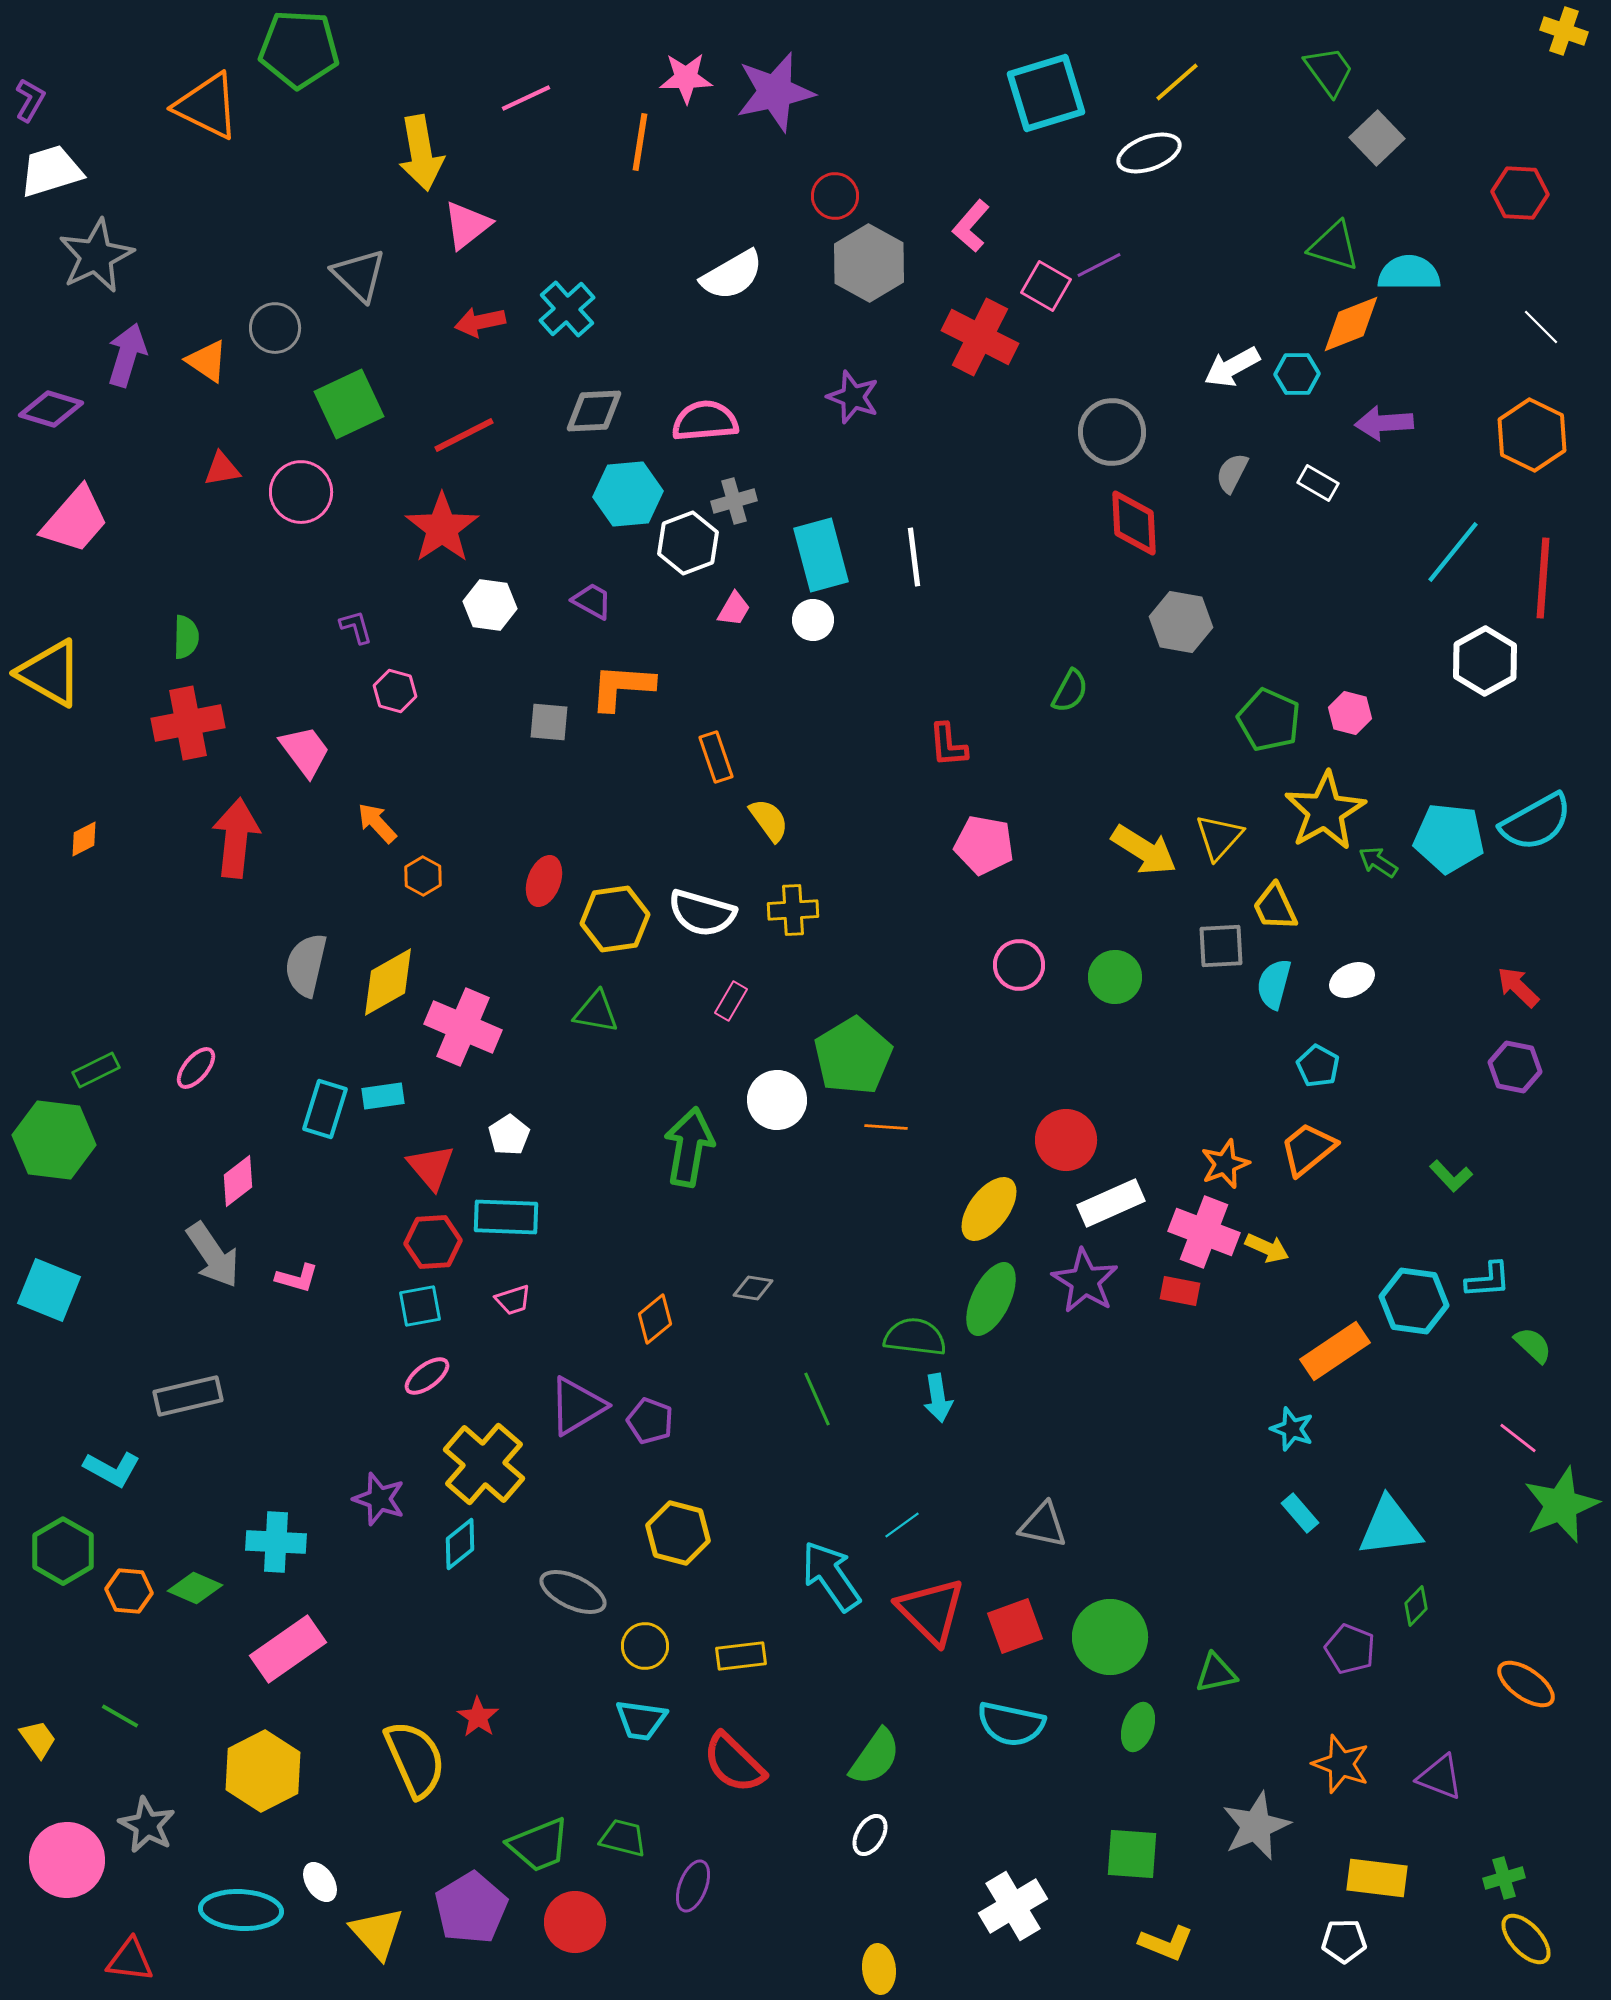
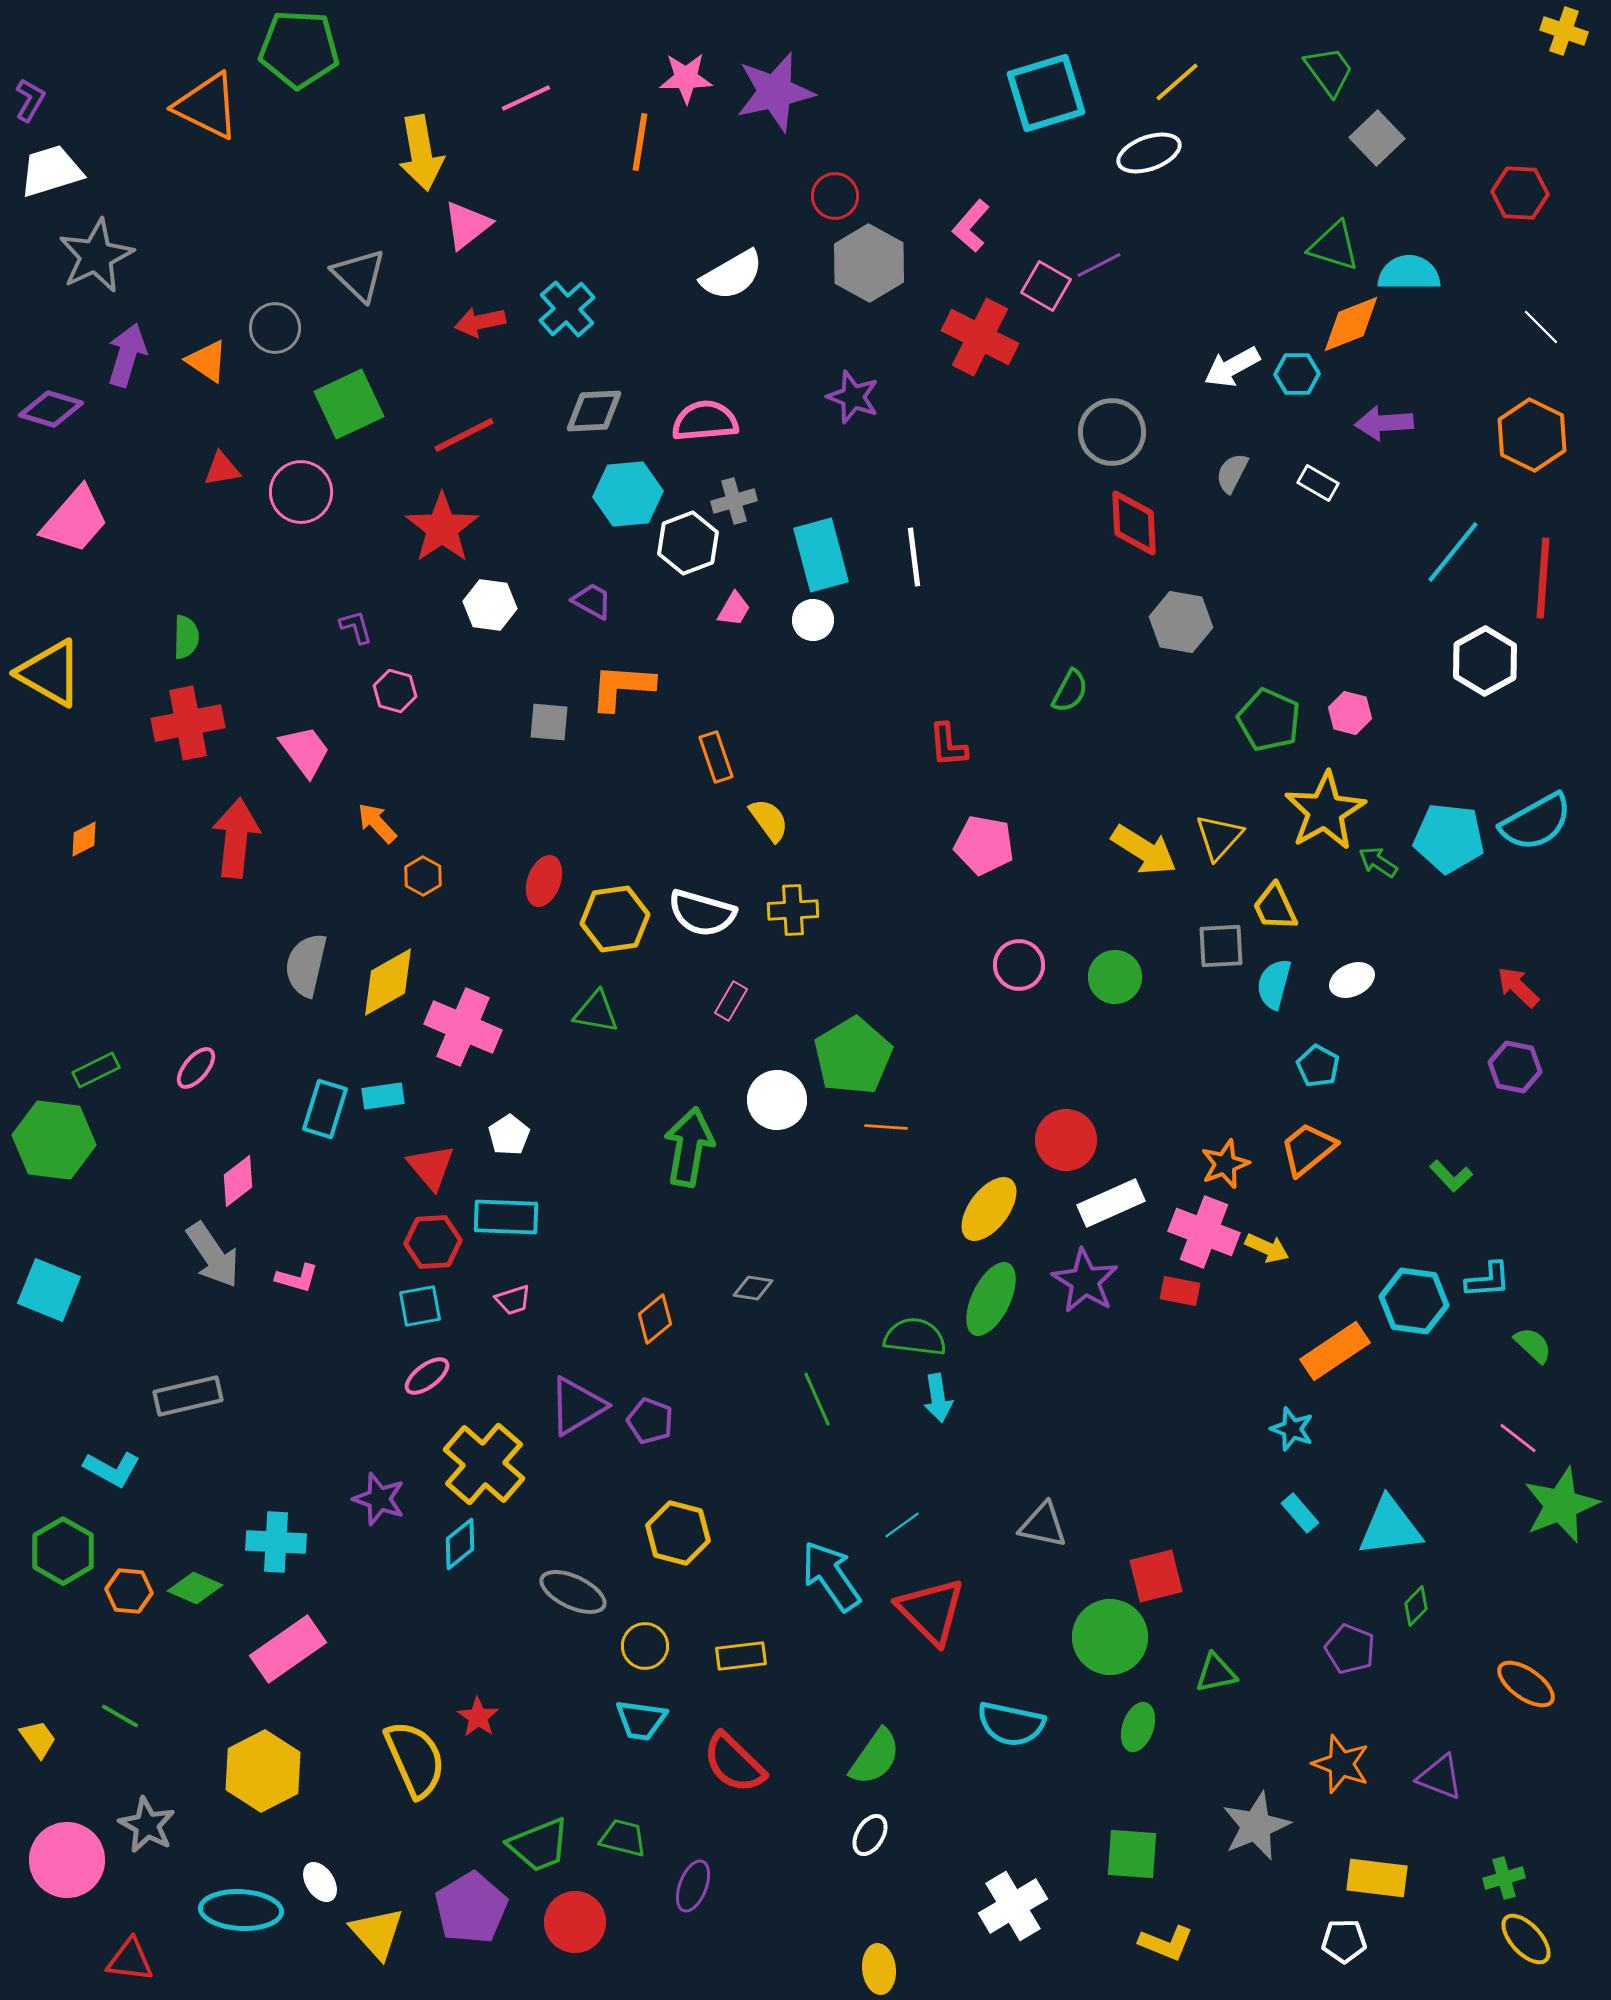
red square at (1015, 1626): moved 141 px right, 50 px up; rotated 6 degrees clockwise
